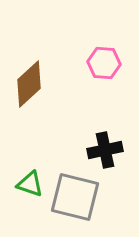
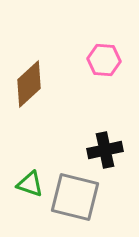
pink hexagon: moved 3 px up
